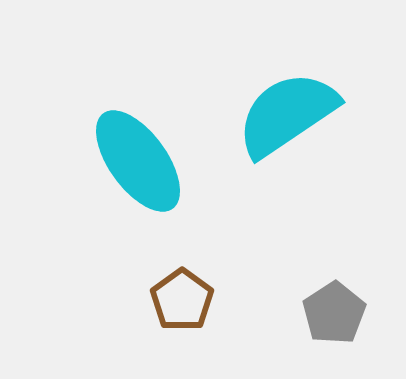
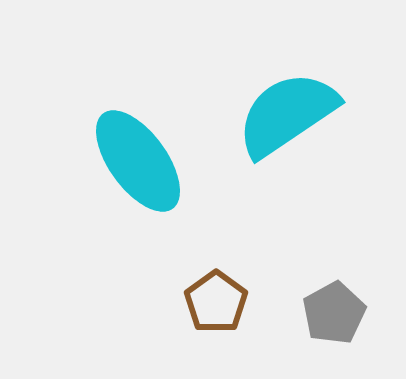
brown pentagon: moved 34 px right, 2 px down
gray pentagon: rotated 4 degrees clockwise
